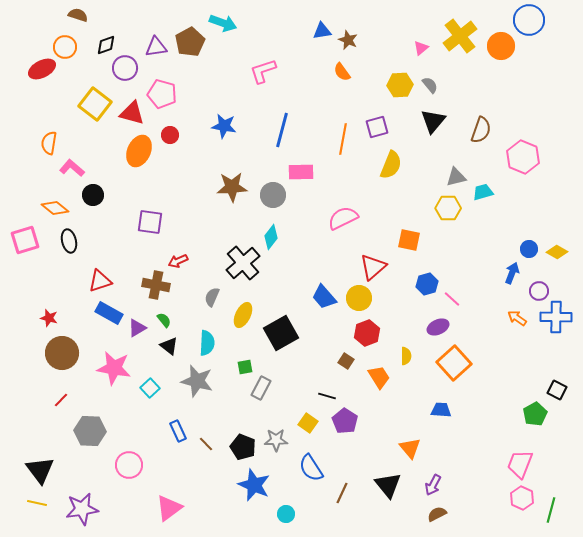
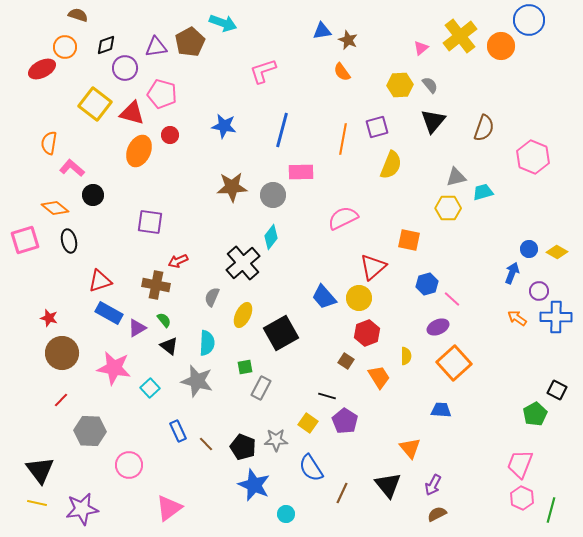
brown semicircle at (481, 130): moved 3 px right, 2 px up
pink hexagon at (523, 157): moved 10 px right
